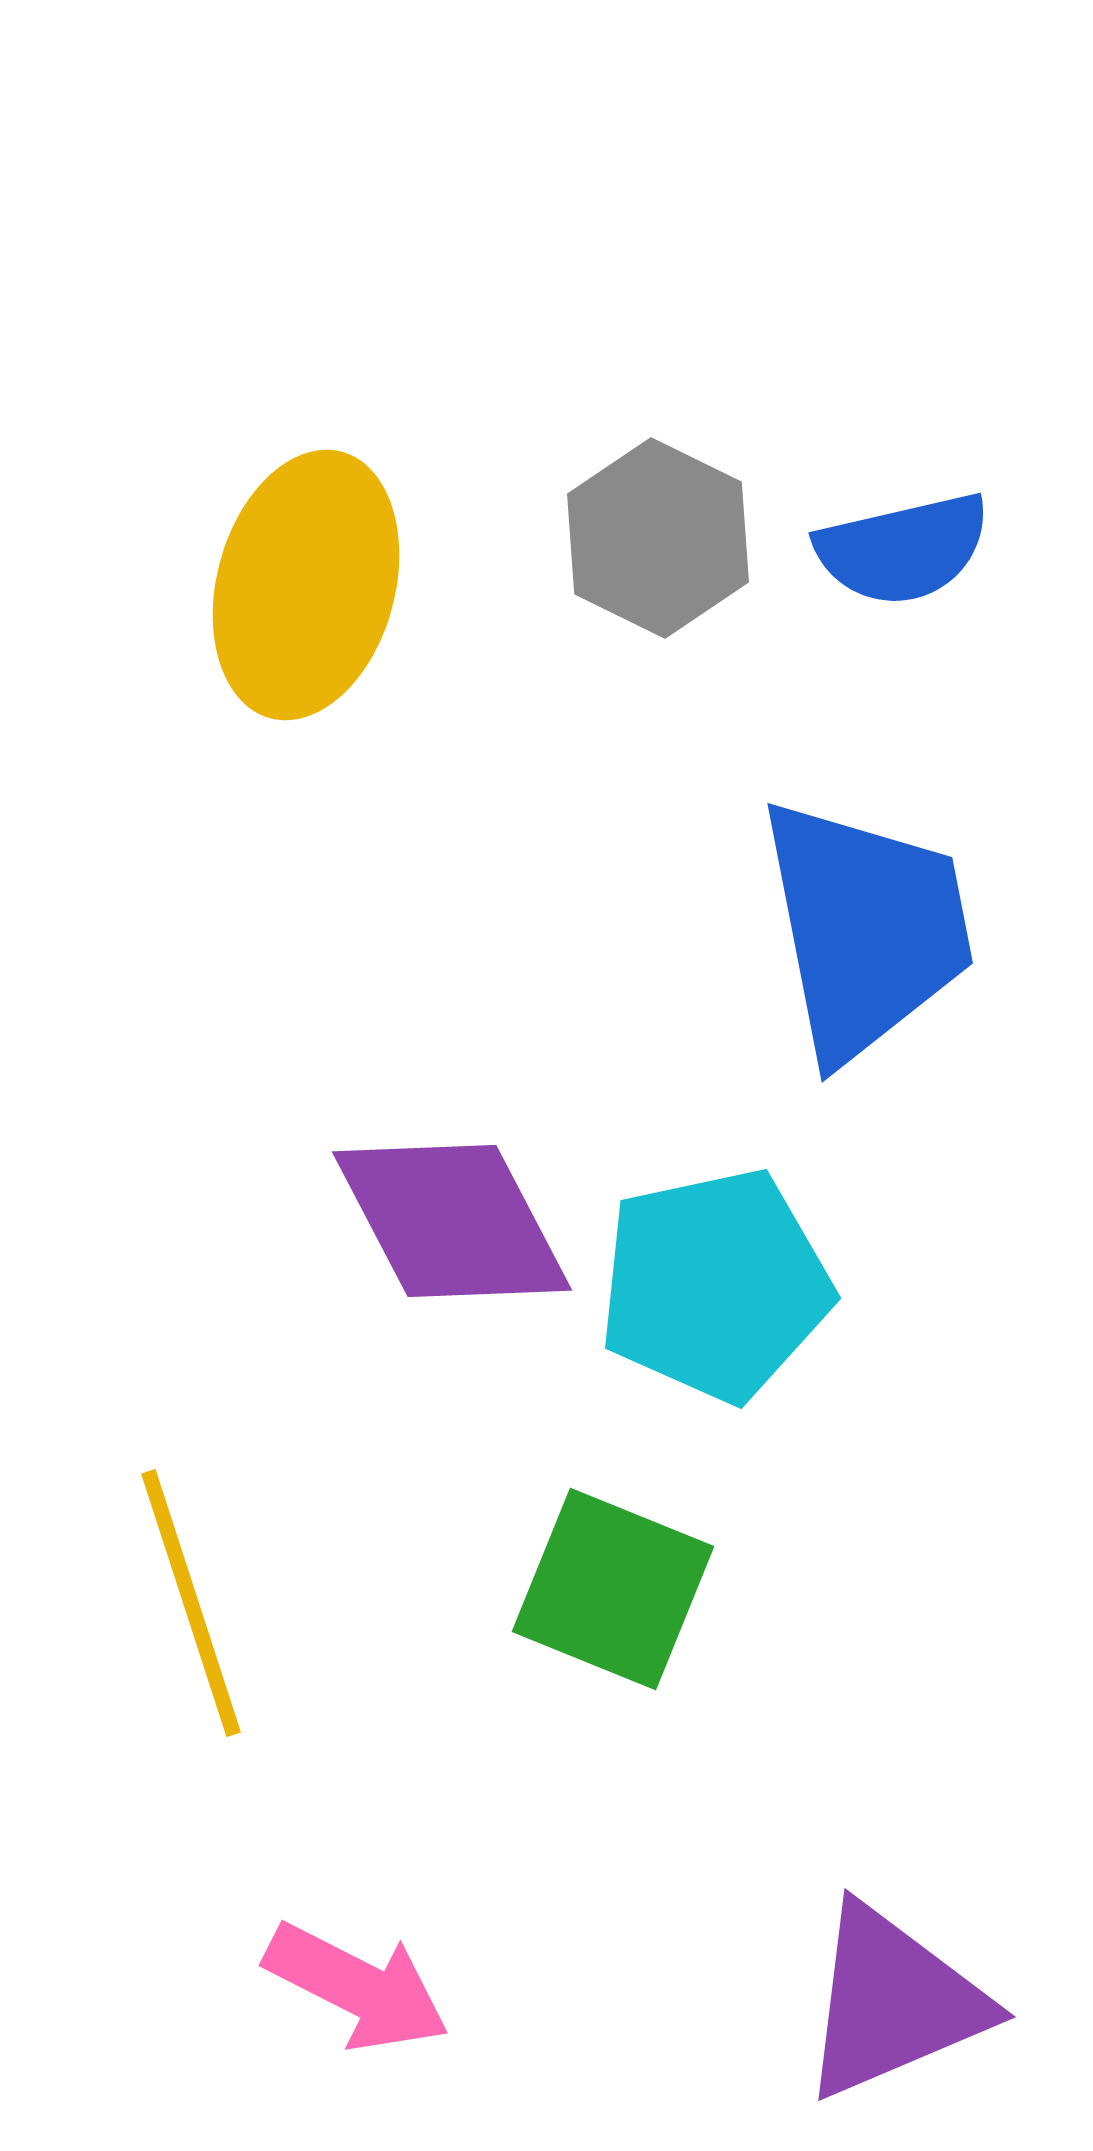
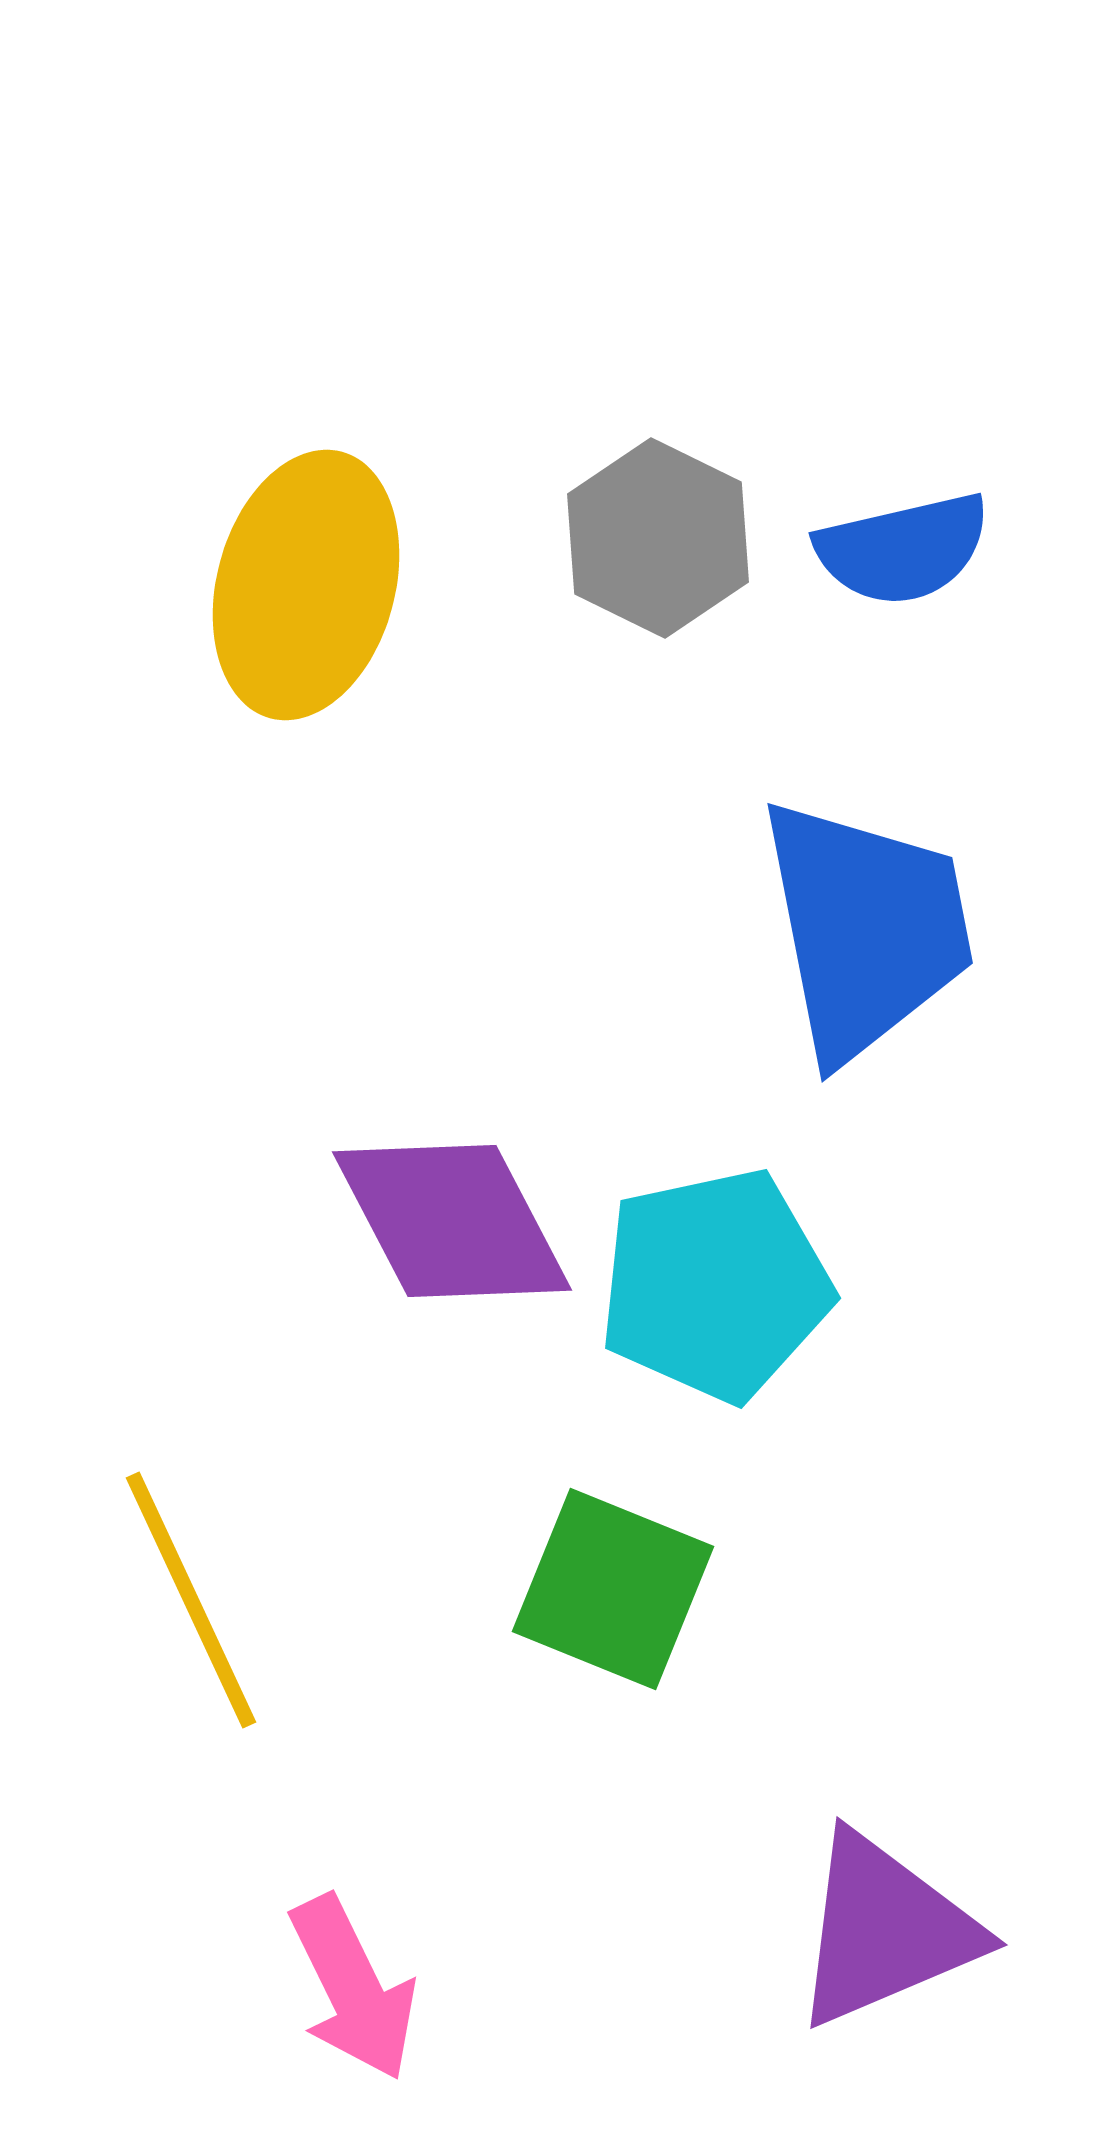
yellow line: moved 3 px up; rotated 7 degrees counterclockwise
pink arrow: moved 4 px left, 1 px down; rotated 37 degrees clockwise
purple triangle: moved 8 px left, 72 px up
